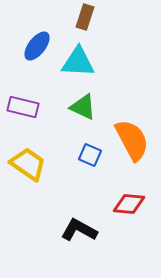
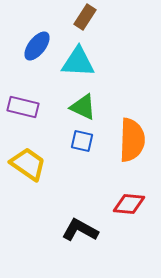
brown rectangle: rotated 15 degrees clockwise
orange semicircle: rotated 30 degrees clockwise
blue square: moved 8 px left, 14 px up; rotated 10 degrees counterclockwise
black L-shape: moved 1 px right
